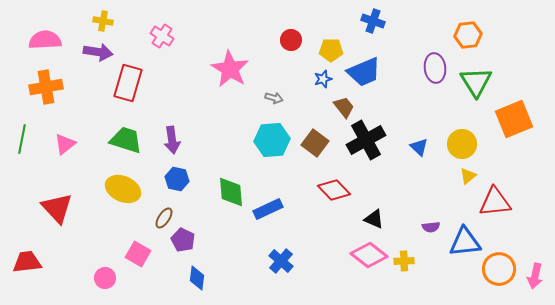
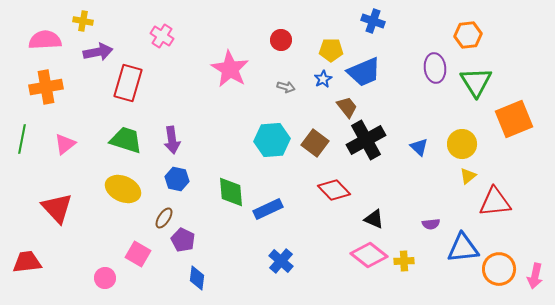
yellow cross at (103, 21): moved 20 px left
red circle at (291, 40): moved 10 px left
purple arrow at (98, 52): rotated 20 degrees counterclockwise
blue star at (323, 79): rotated 12 degrees counterclockwise
gray arrow at (274, 98): moved 12 px right, 11 px up
brown trapezoid at (344, 107): moved 3 px right
purple semicircle at (431, 227): moved 3 px up
blue triangle at (465, 242): moved 2 px left, 6 px down
